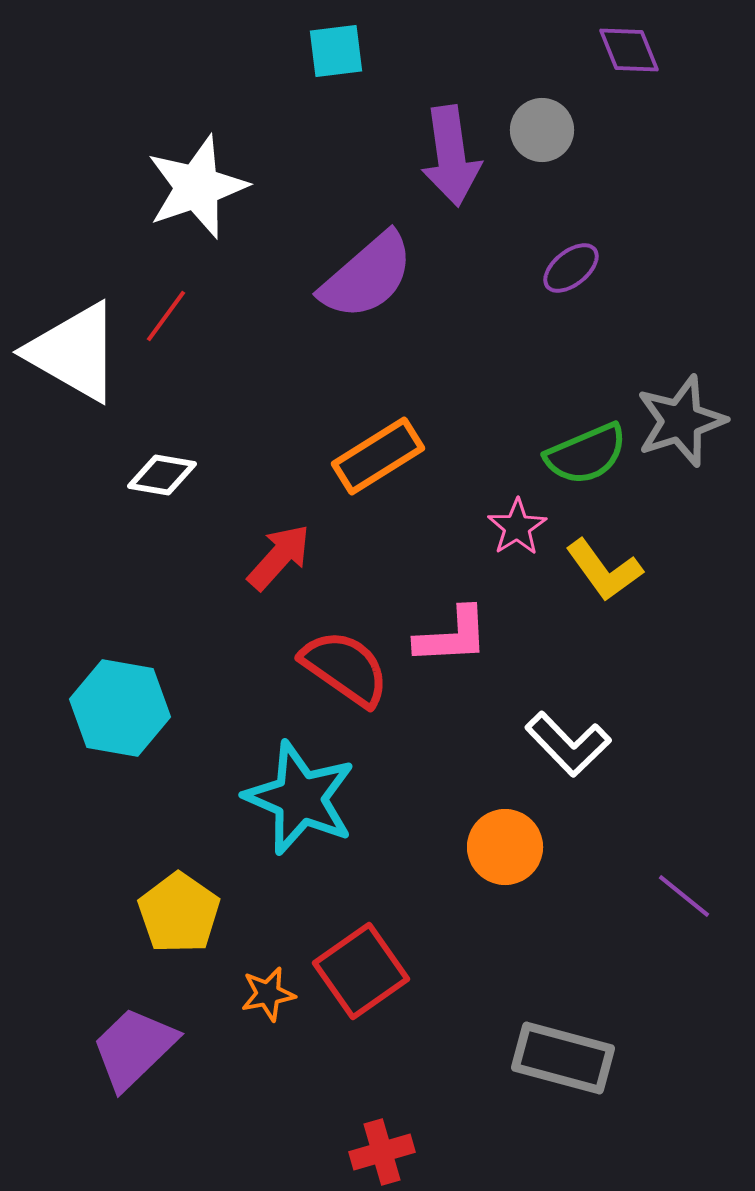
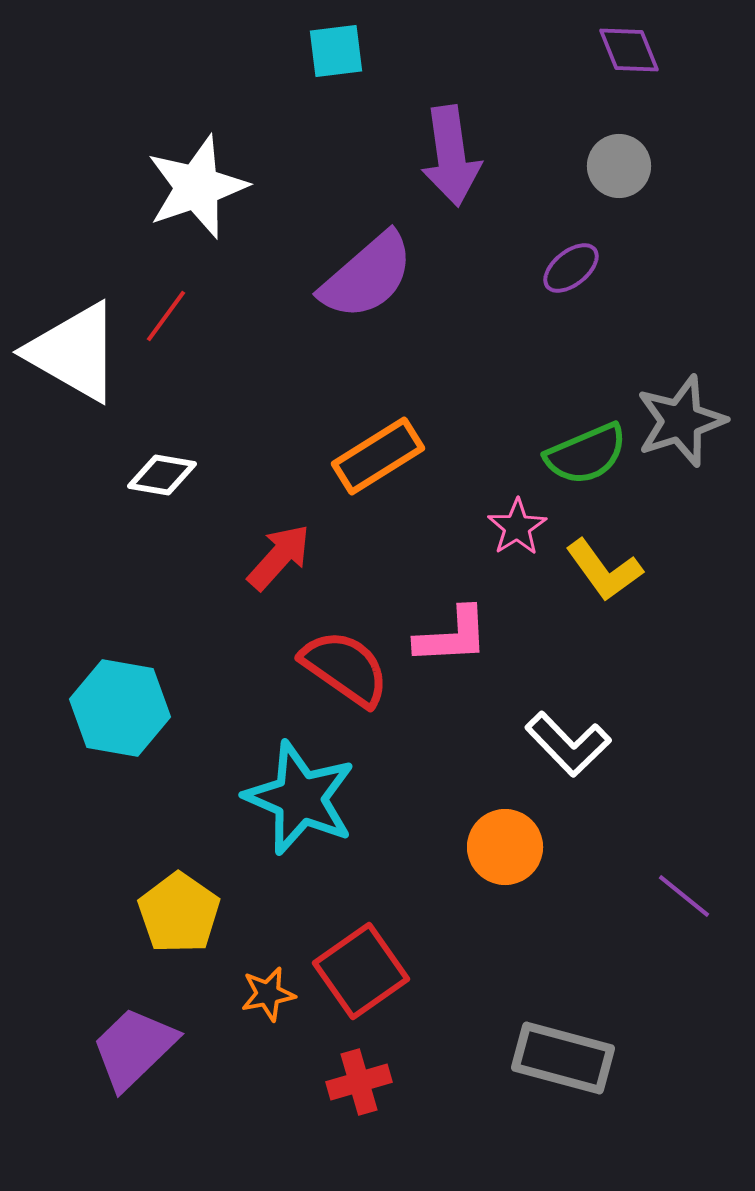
gray circle: moved 77 px right, 36 px down
red cross: moved 23 px left, 70 px up
